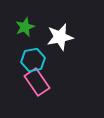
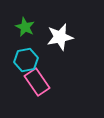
green star: rotated 24 degrees counterclockwise
cyan hexagon: moved 7 px left
